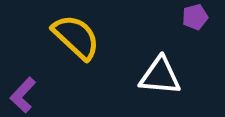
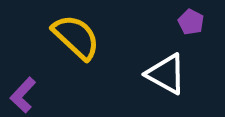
purple pentagon: moved 4 px left, 5 px down; rotated 30 degrees counterclockwise
white triangle: moved 6 px right, 2 px up; rotated 24 degrees clockwise
